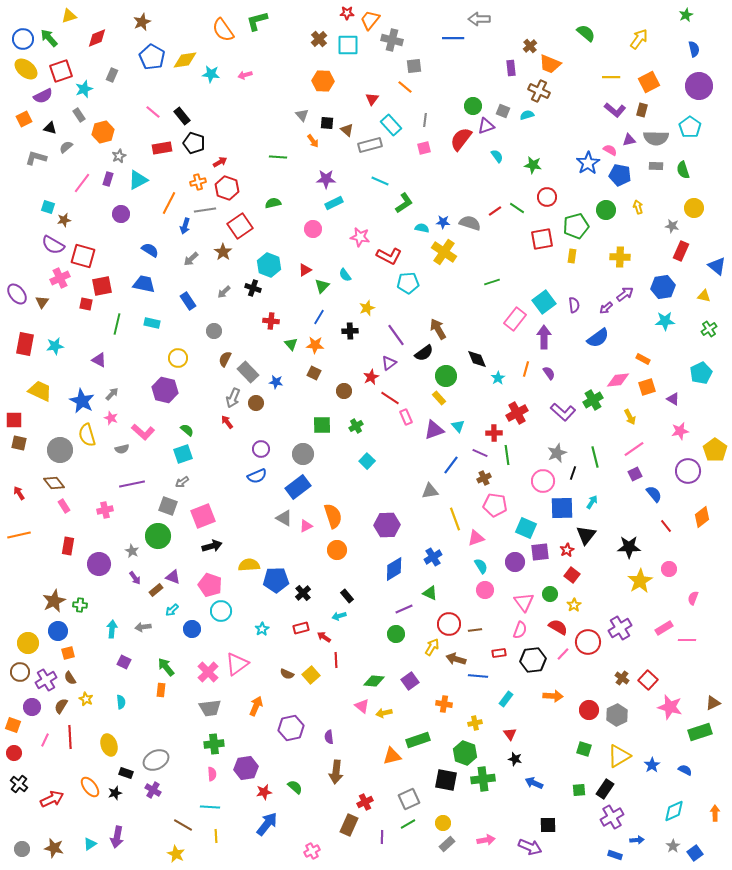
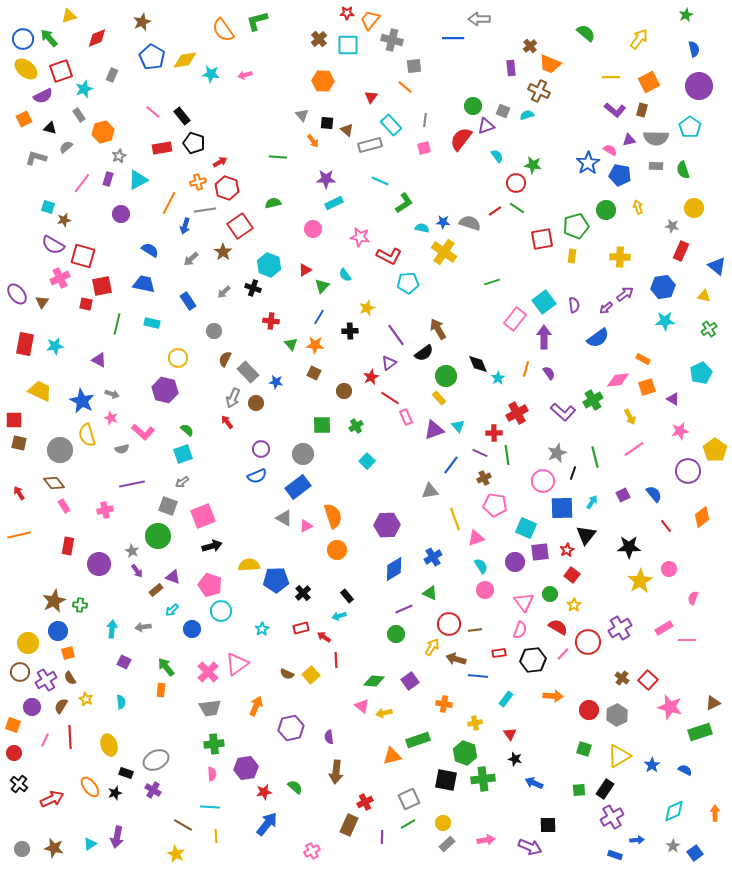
red triangle at (372, 99): moved 1 px left, 2 px up
red circle at (547, 197): moved 31 px left, 14 px up
black diamond at (477, 359): moved 1 px right, 5 px down
gray arrow at (112, 394): rotated 64 degrees clockwise
purple square at (635, 474): moved 12 px left, 21 px down
purple arrow at (135, 578): moved 2 px right, 7 px up
